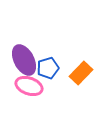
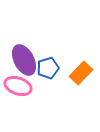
pink ellipse: moved 11 px left
